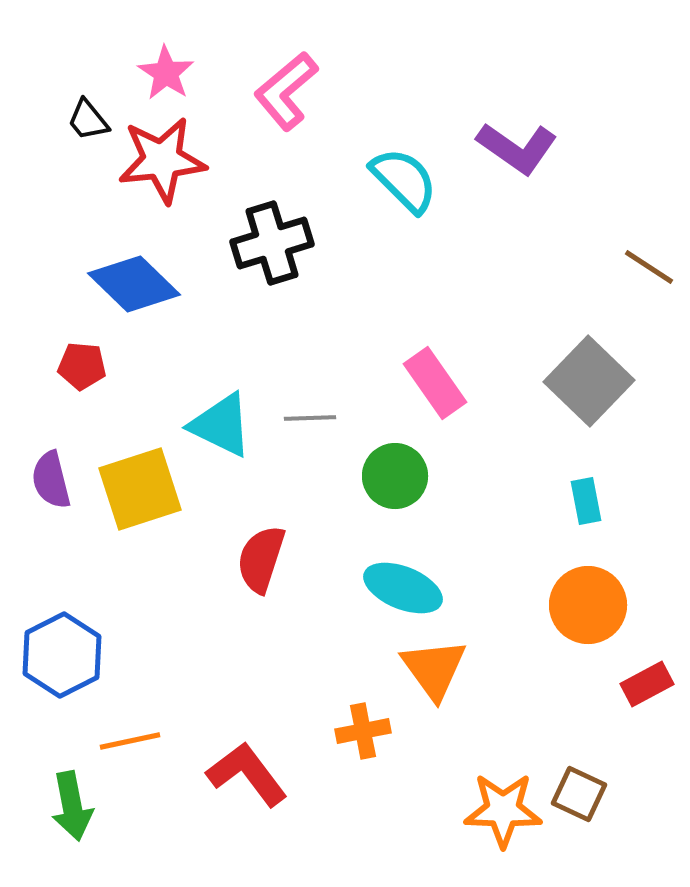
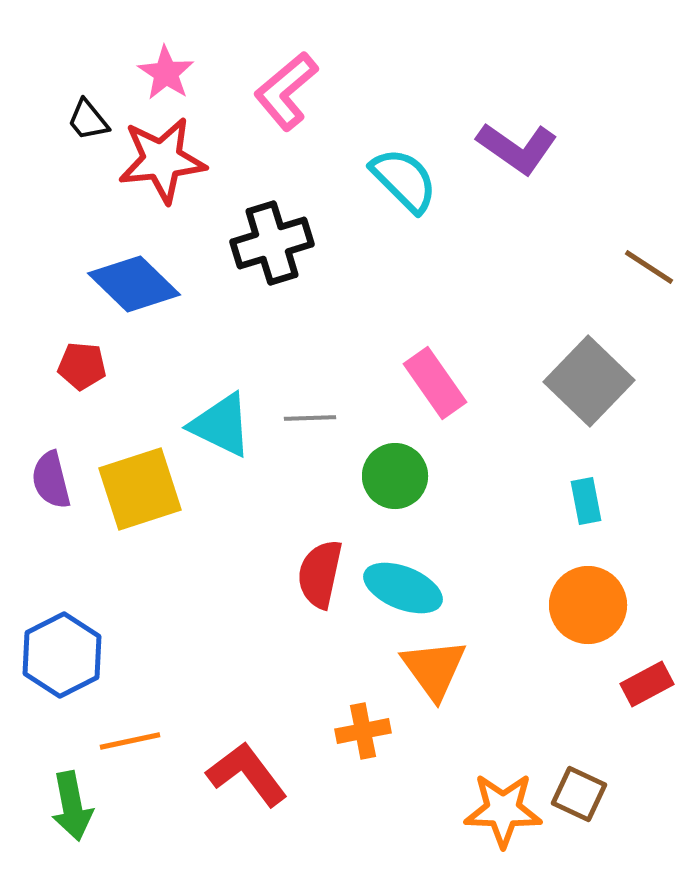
red semicircle: moved 59 px right, 15 px down; rotated 6 degrees counterclockwise
